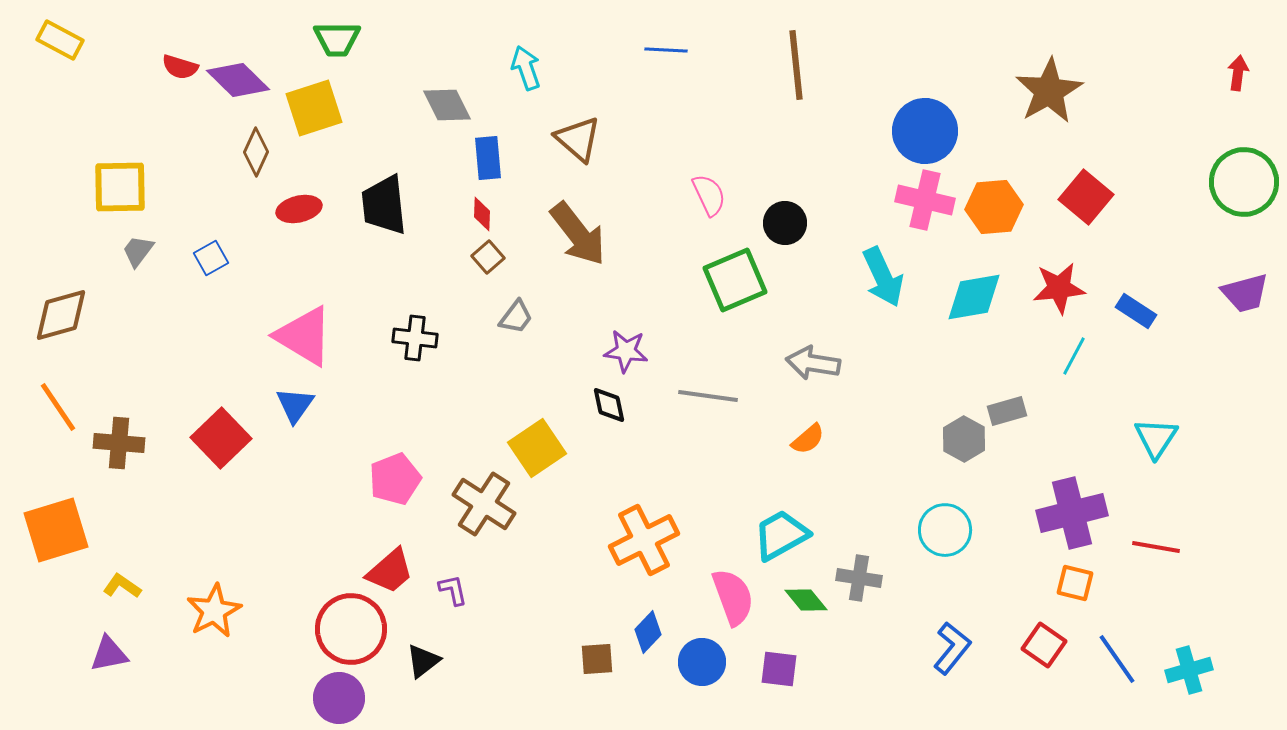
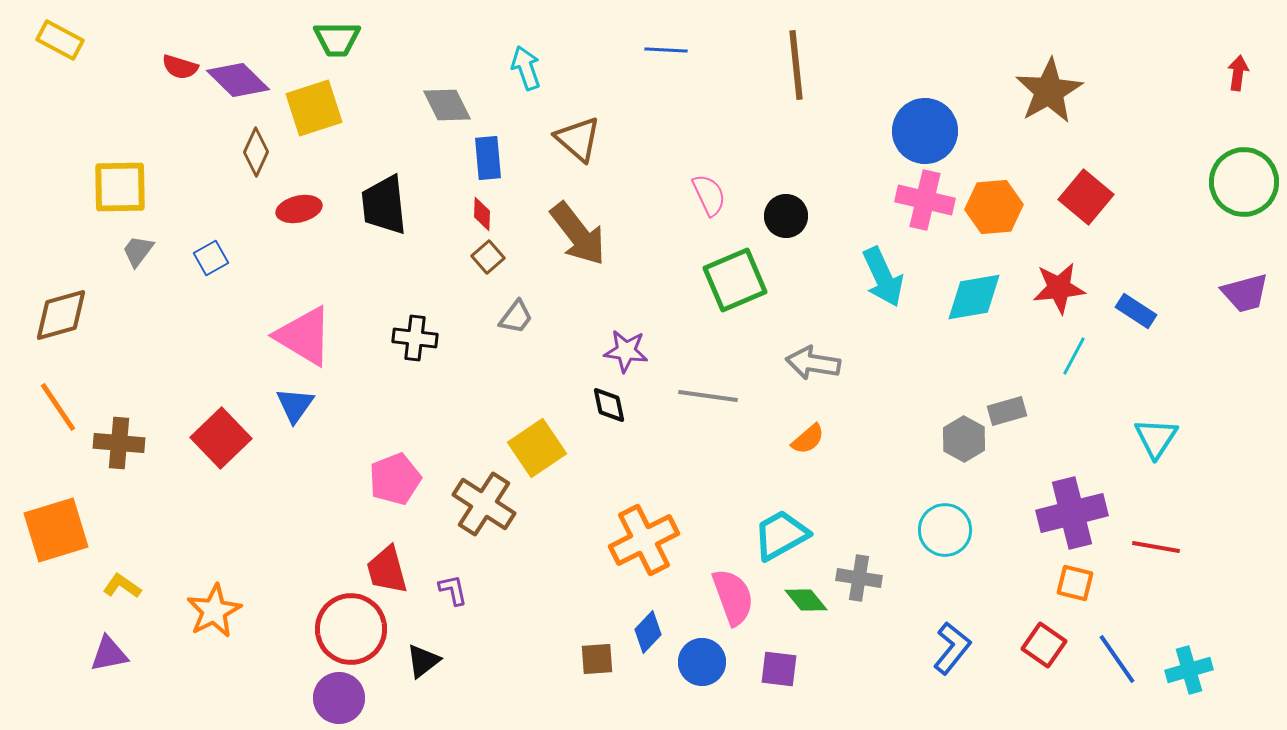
black circle at (785, 223): moved 1 px right, 7 px up
red trapezoid at (390, 571): moved 3 px left, 1 px up; rotated 116 degrees clockwise
